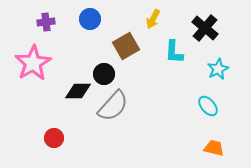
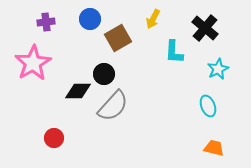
brown square: moved 8 px left, 8 px up
cyan ellipse: rotated 20 degrees clockwise
